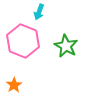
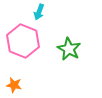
green star: moved 3 px right, 3 px down
orange star: rotated 28 degrees counterclockwise
